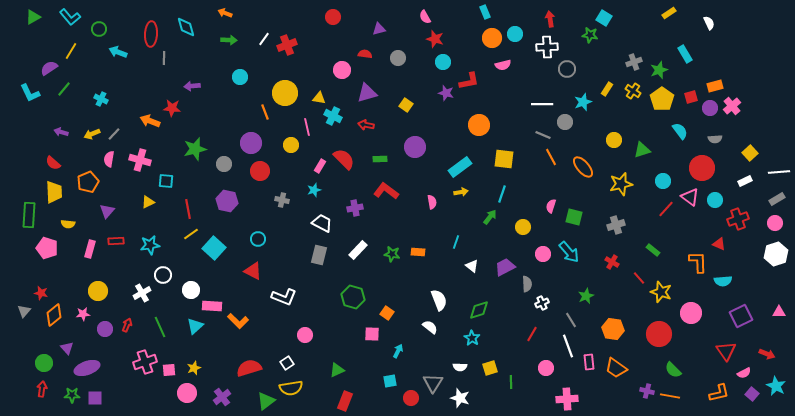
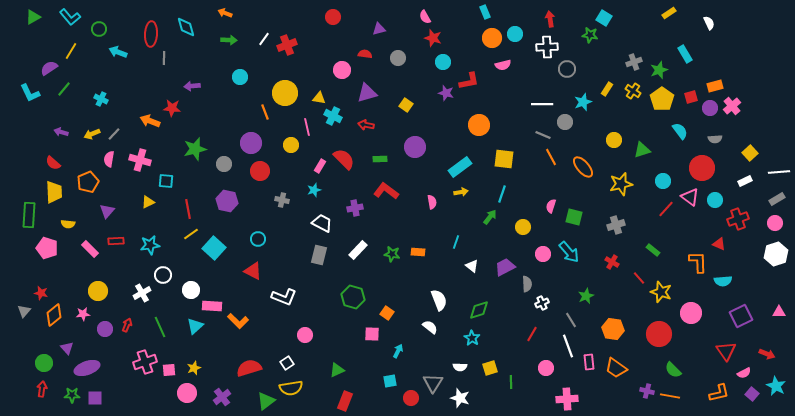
red star at (435, 39): moved 2 px left, 1 px up
pink rectangle at (90, 249): rotated 60 degrees counterclockwise
